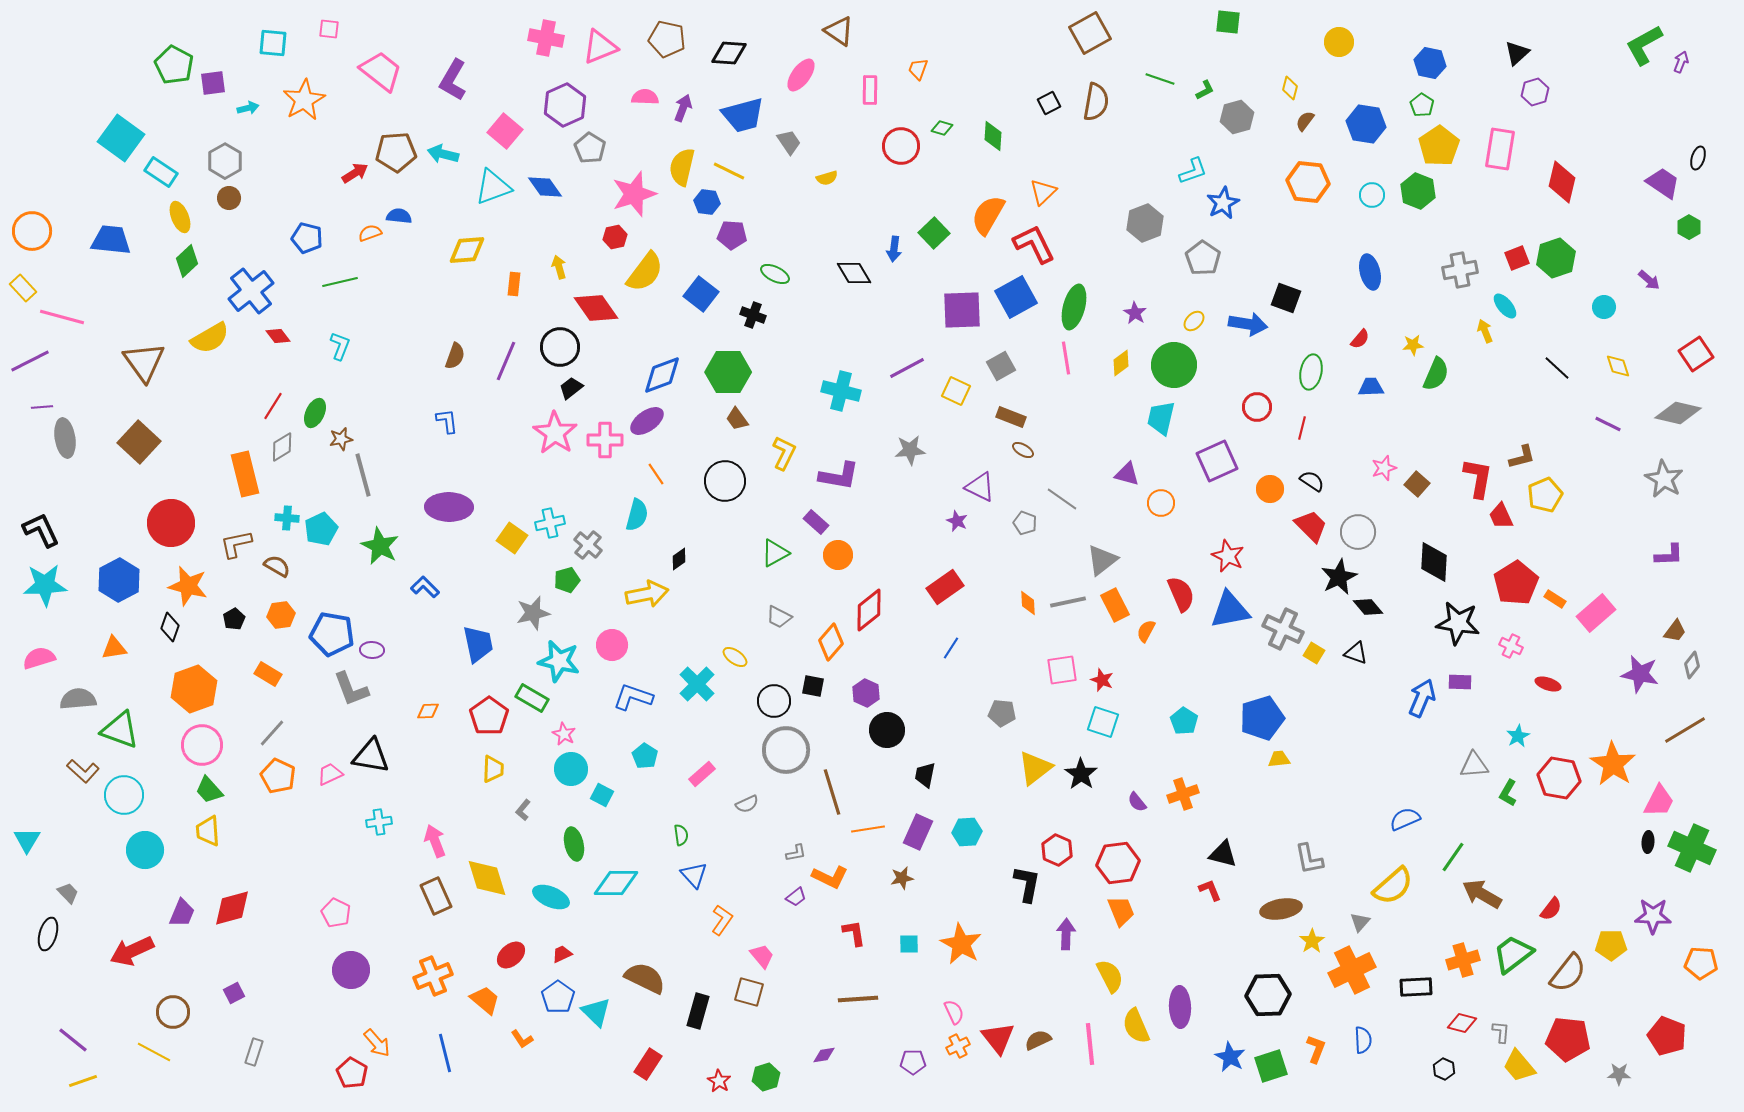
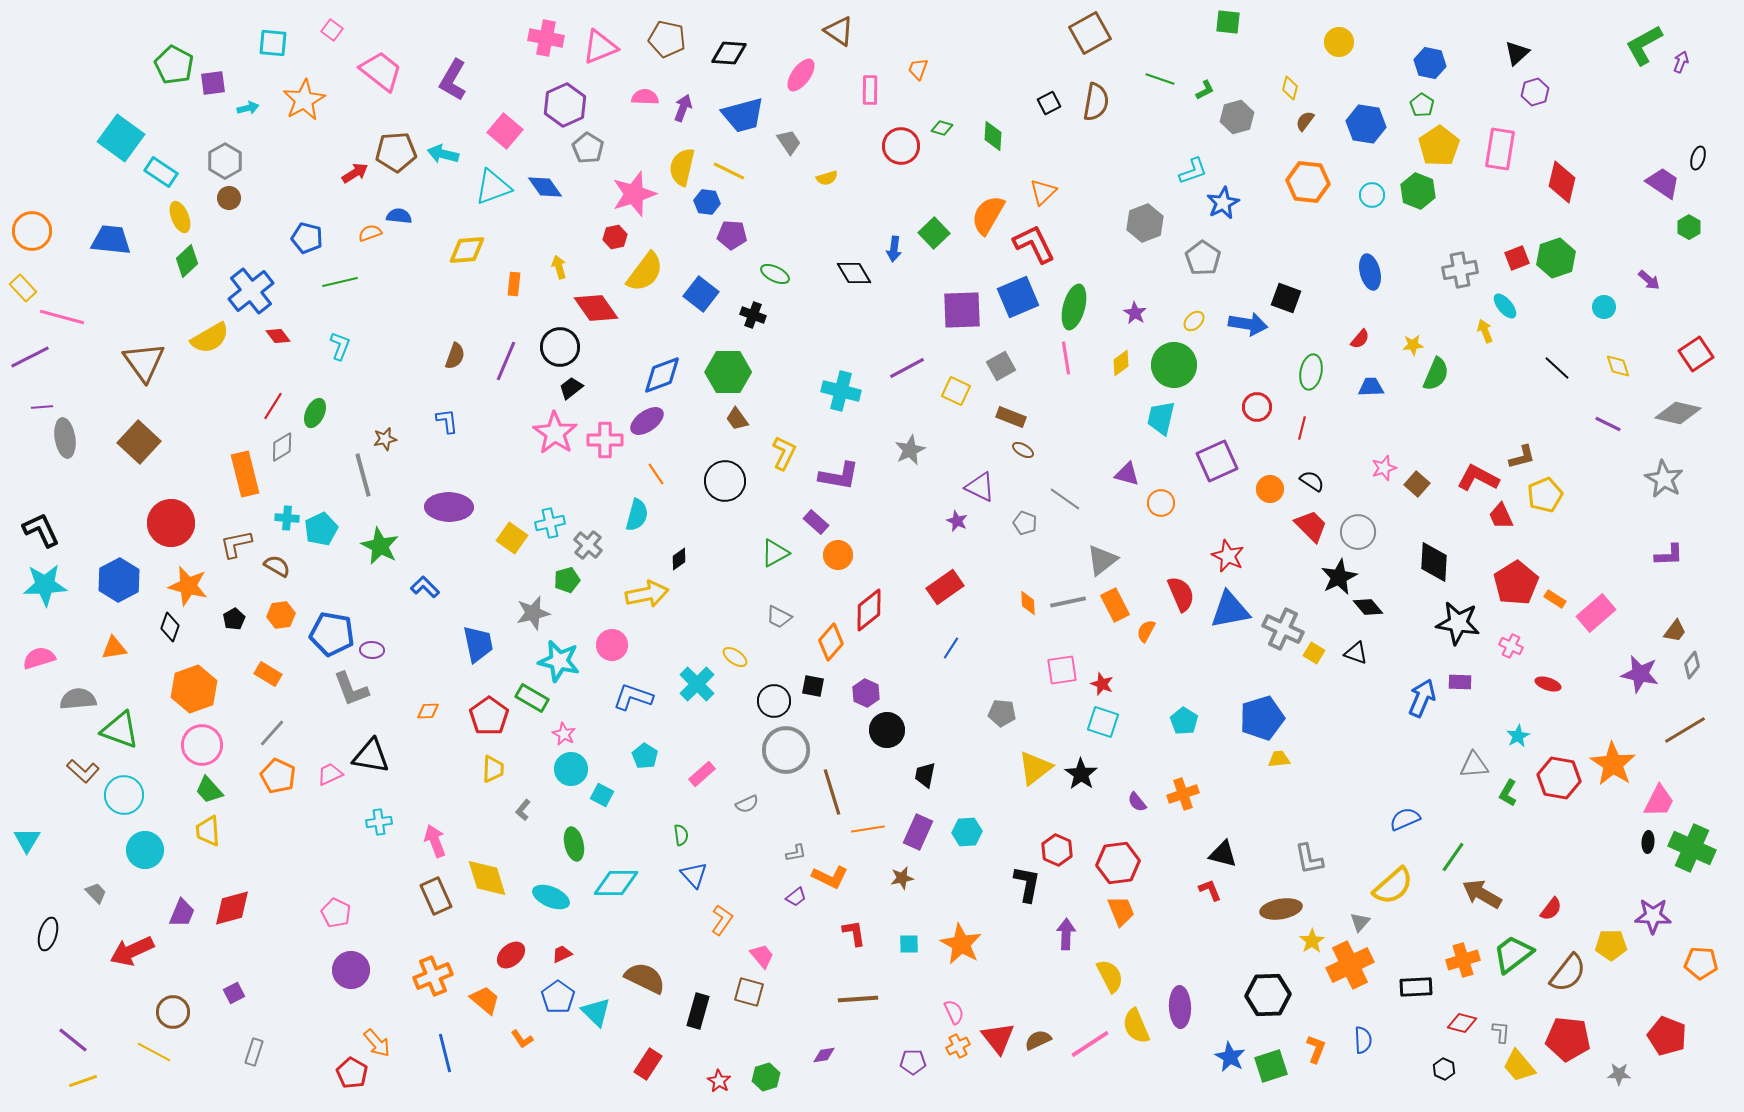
pink square at (329, 29): moved 3 px right, 1 px down; rotated 30 degrees clockwise
gray pentagon at (590, 148): moved 2 px left
blue square at (1016, 297): moved 2 px right; rotated 6 degrees clockwise
purple line at (30, 361): moved 4 px up
brown star at (341, 439): moved 44 px right
gray star at (910, 450): rotated 20 degrees counterclockwise
red L-shape at (1478, 478): rotated 72 degrees counterclockwise
gray line at (1062, 499): moved 3 px right
red star at (1102, 680): moved 4 px down
gray trapezoid at (68, 893): moved 28 px right
orange cross at (1352, 970): moved 2 px left, 5 px up
pink line at (1090, 1044): rotated 63 degrees clockwise
